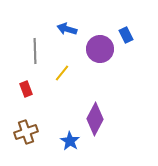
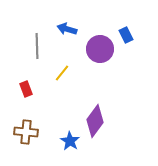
gray line: moved 2 px right, 5 px up
purple diamond: moved 2 px down; rotated 8 degrees clockwise
brown cross: rotated 25 degrees clockwise
